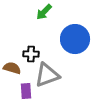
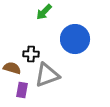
purple rectangle: moved 4 px left, 1 px up; rotated 14 degrees clockwise
